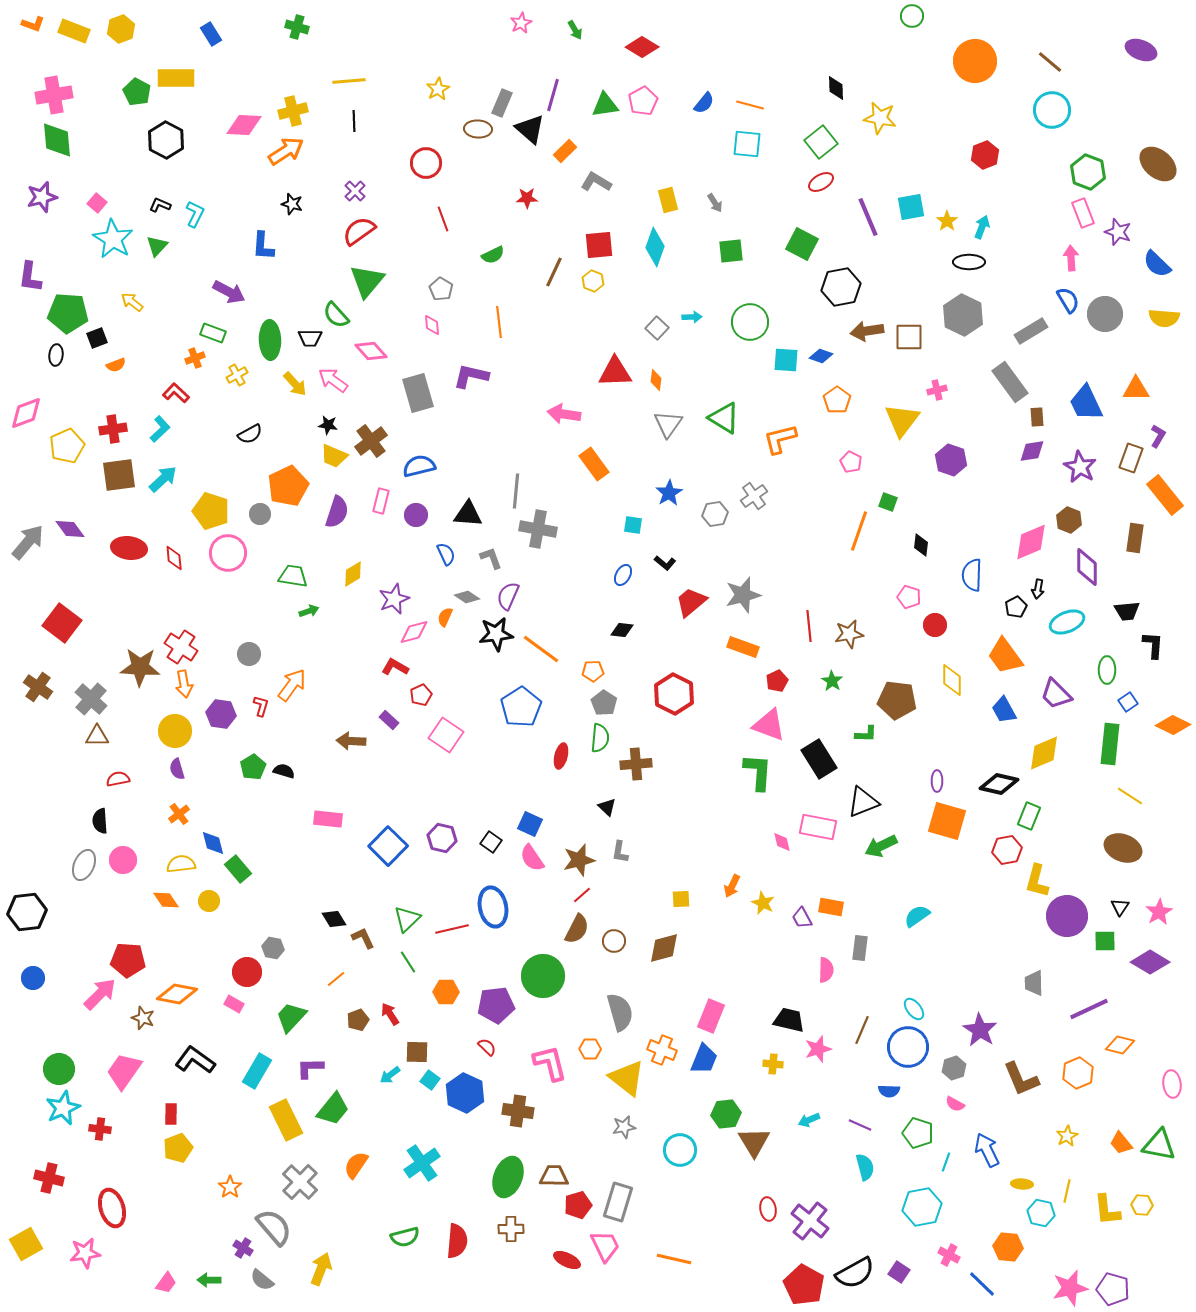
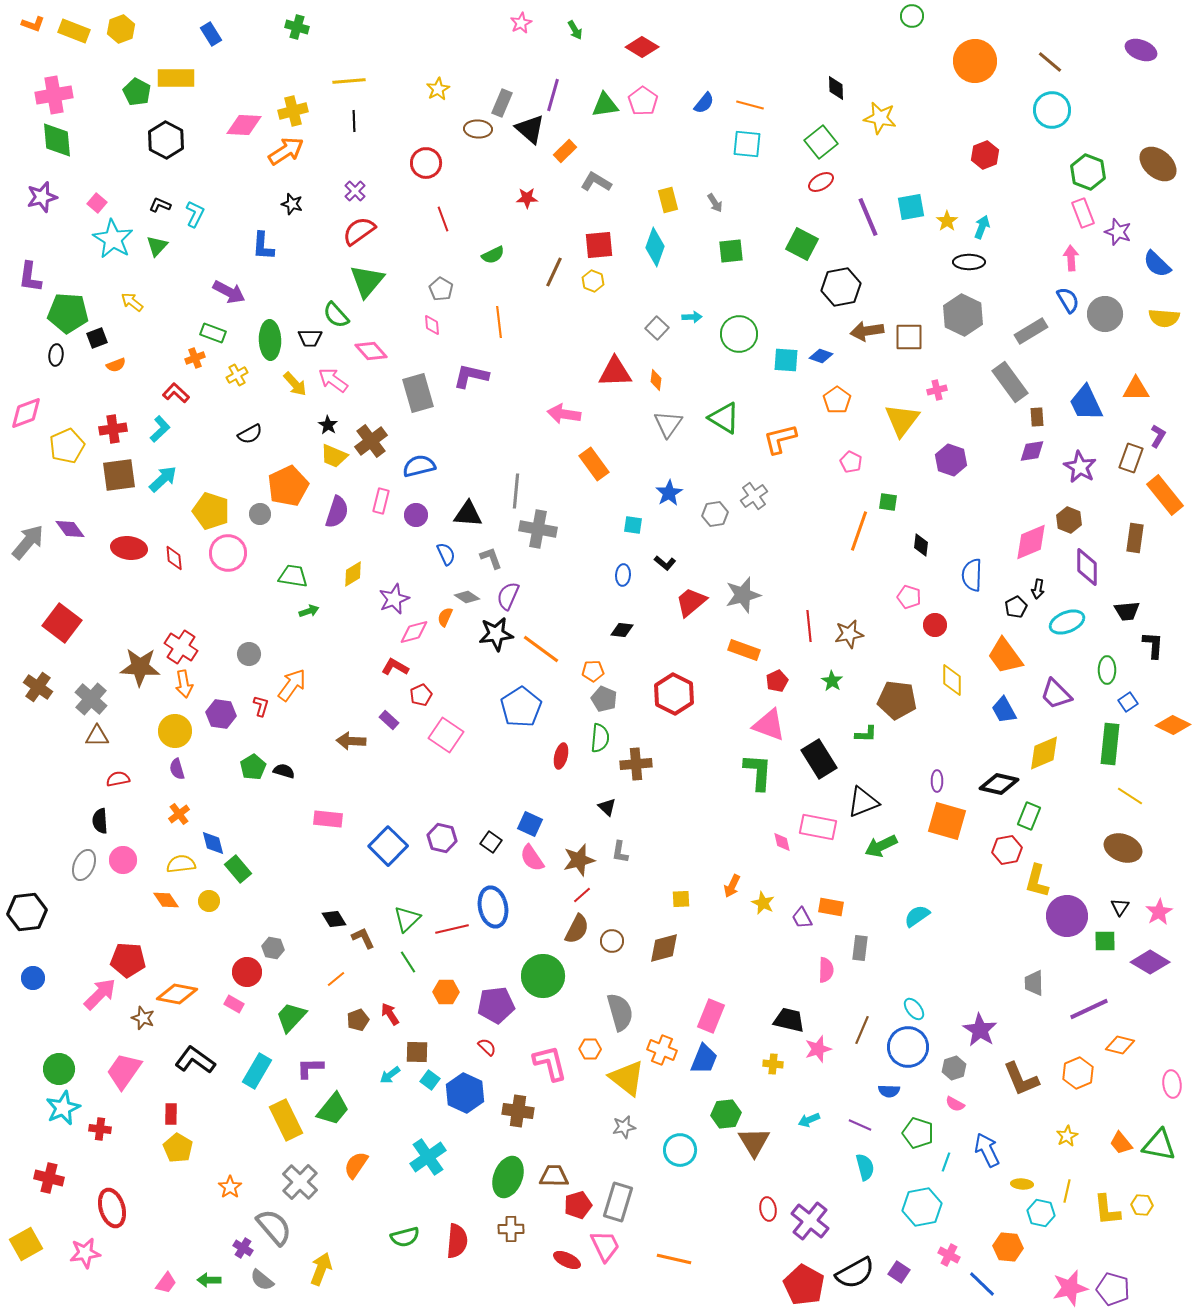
pink pentagon at (643, 101): rotated 8 degrees counterclockwise
green circle at (750, 322): moved 11 px left, 12 px down
black star at (328, 425): rotated 24 degrees clockwise
green square at (888, 502): rotated 12 degrees counterclockwise
blue ellipse at (623, 575): rotated 25 degrees counterclockwise
orange rectangle at (743, 647): moved 1 px right, 3 px down
gray pentagon at (604, 703): moved 4 px up; rotated 10 degrees counterclockwise
brown circle at (614, 941): moved 2 px left
yellow pentagon at (178, 1148): rotated 20 degrees counterclockwise
cyan cross at (422, 1163): moved 6 px right, 6 px up
